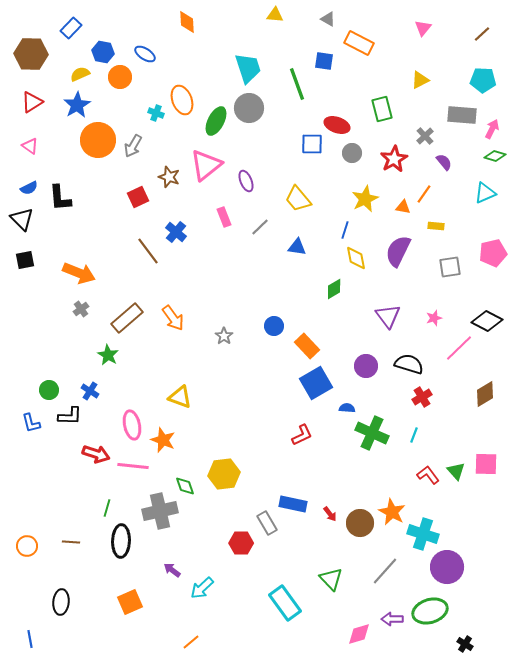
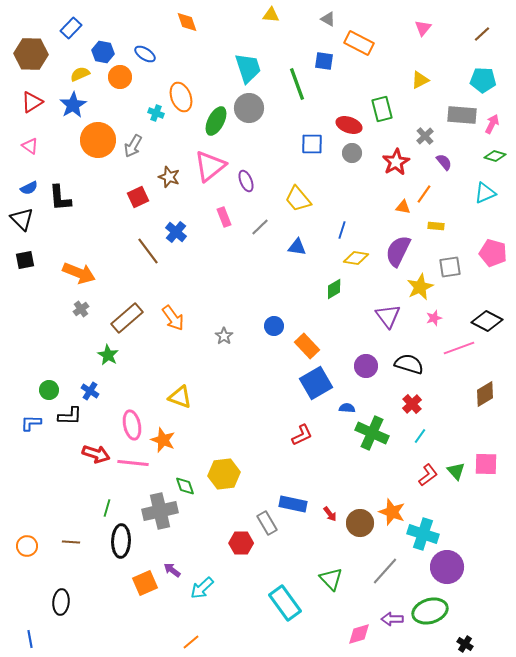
yellow triangle at (275, 15): moved 4 px left
orange diamond at (187, 22): rotated 15 degrees counterclockwise
orange ellipse at (182, 100): moved 1 px left, 3 px up
blue star at (77, 105): moved 4 px left
red ellipse at (337, 125): moved 12 px right
pink arrow at (492, 129): moved 5 px up
red star at (394, 159): moved 2 px right, 3 px down
pink triangle at (206, 165): moved 4 px right, 1 px down
yellow star at (365, 199): moved 55 px right, 88 px down
blue line at (345, 230): moved 3 px left
pink pentagon at (493, 253): rotated 28 degrees clockwise
yellow diamond at (356, 258): rotated 70 degrees counterclockwise
pink line at (459, 348): rotated 24 degrees clockwise
red cross at (422, 397): moved 10 px left, 7 px down; rotated 12 degrees counterclockwise
blue L-shape at (31, 423): rotated 105 degrees clockwise
cyan line at (414, 435): moved 6 px right, 1 px down; rotated 14 degrees clockwise
pink line at (133, 466): moved 3 px up
red L-shape at (428, 475): rotated 90 degrees clockwise
orange star at (392, 512): rotated 8 degrees counterclockwise
orange square at (130, 602): moved 15 px right, 19 px up
